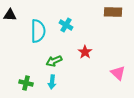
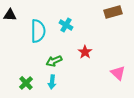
brown rectangle: rotated 18 degrees counterclockwise
green cross: rotated 32 degrees clockwise
